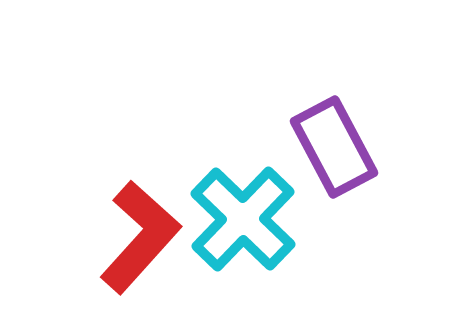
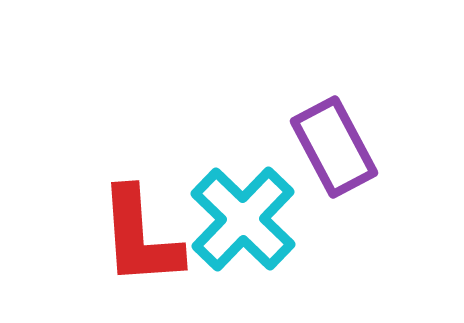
red L-shape: rotated 134 degrees clockwise
